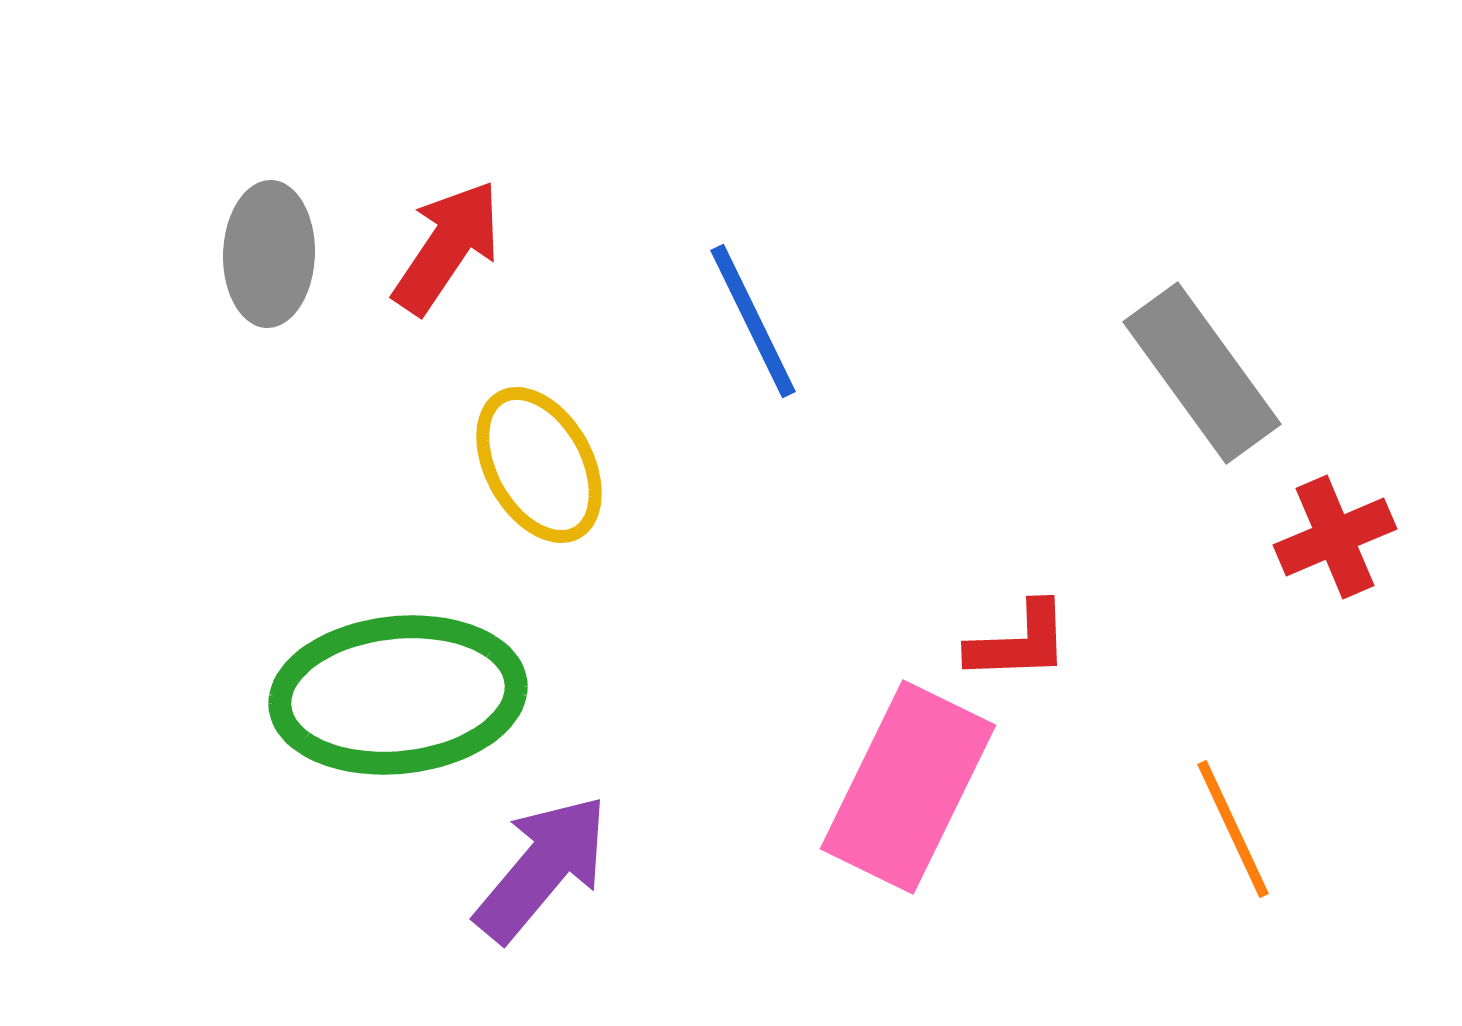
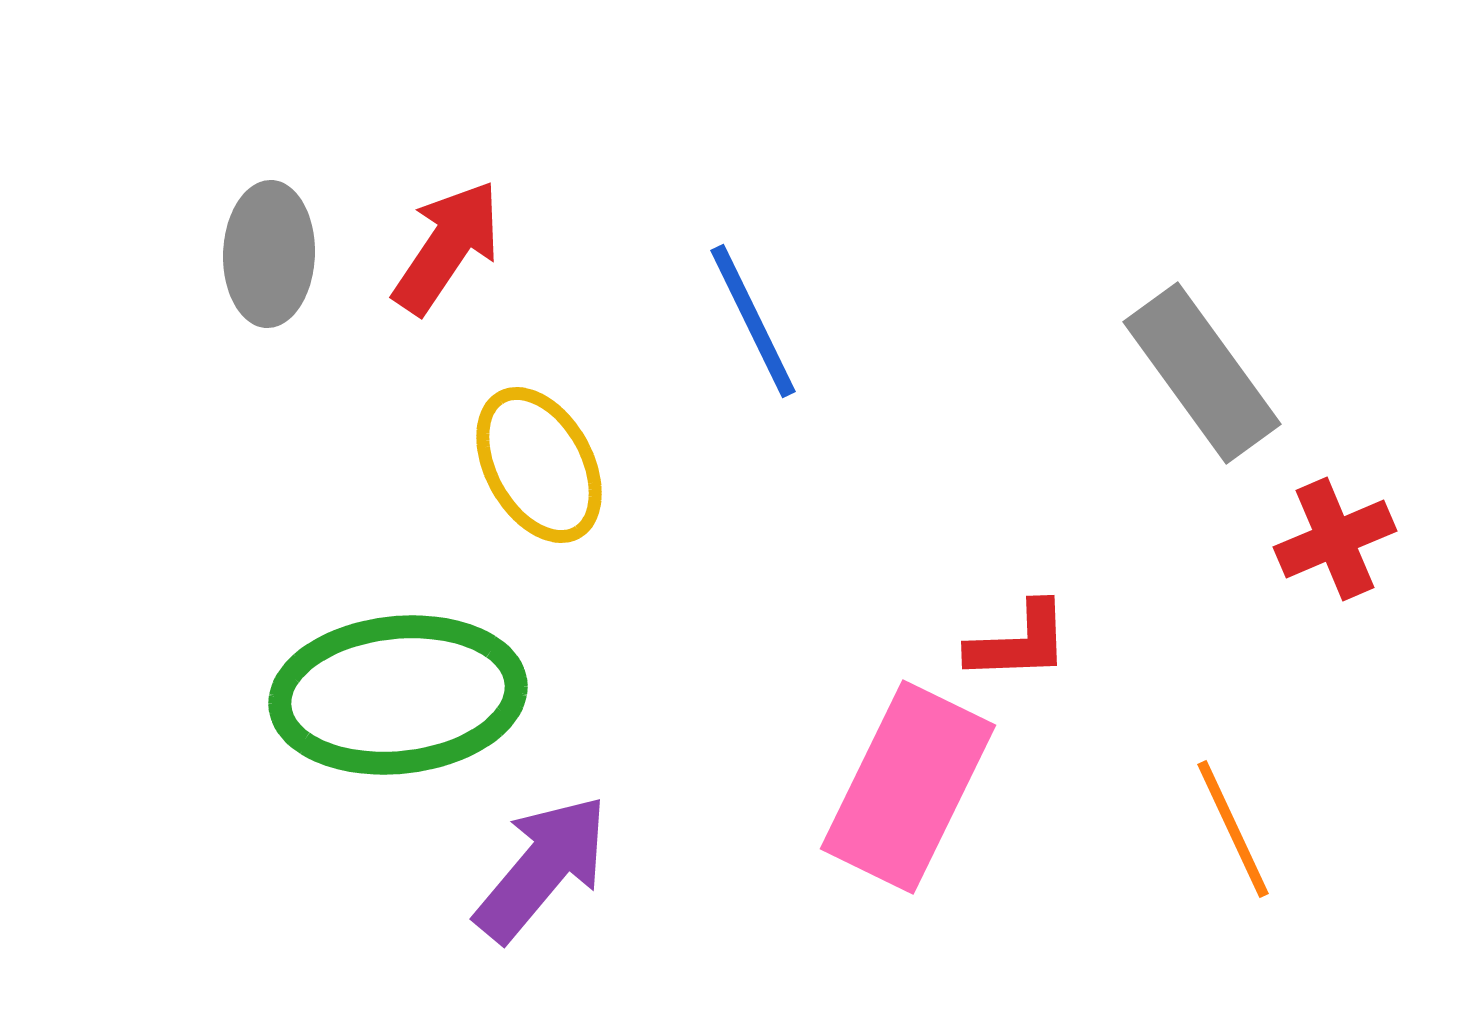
red cross: moved 2 px down
